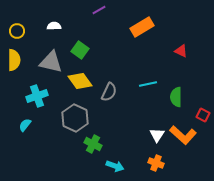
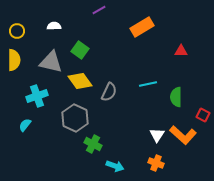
red triangle: rotated 24 degrees counterclockwise
